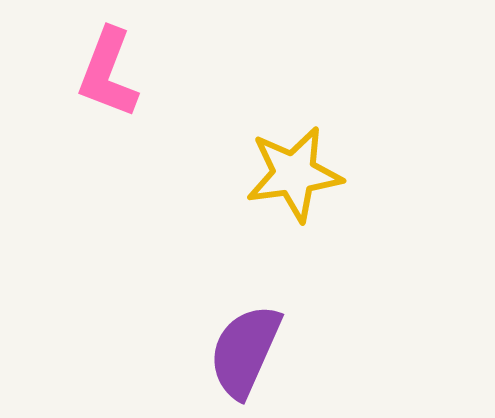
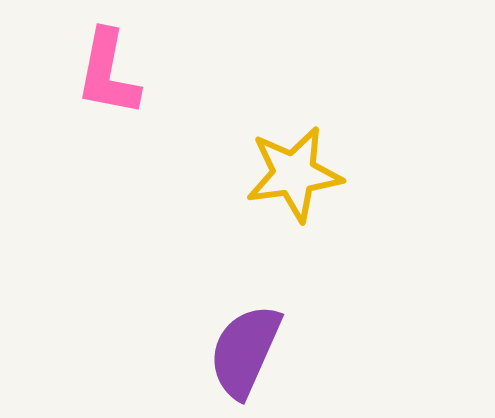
pink L-shape: rotated 10 degrees counterclockwise
